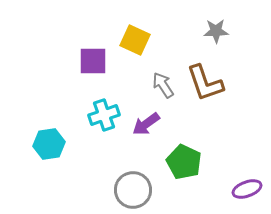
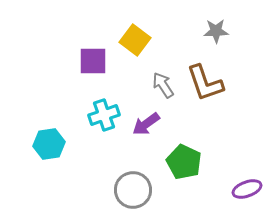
yellow square: rotated 12 degrees clockwise
